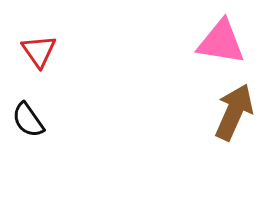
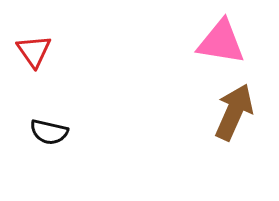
red triangle: moved 5 px left
black semicircle: moved 21 px right, 12 px down; rotated 42 degrees counterclockwise
